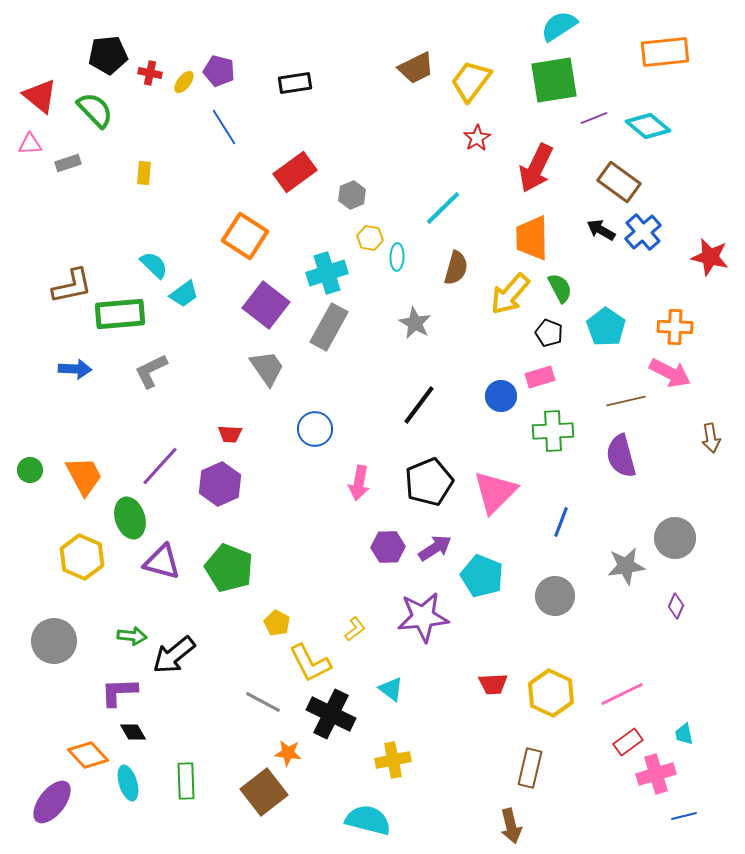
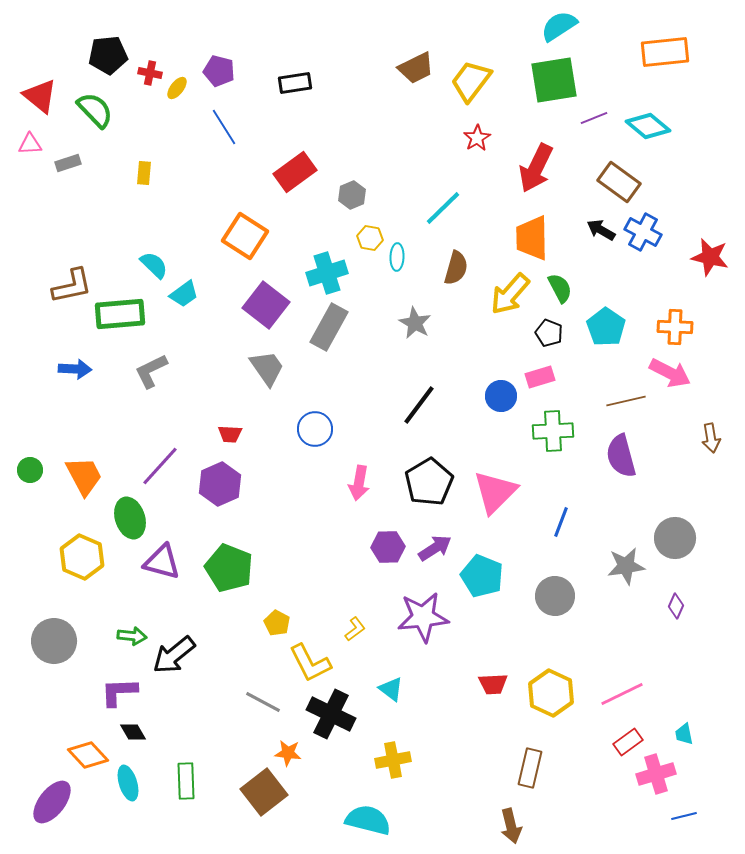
yellow ellipse at (184, 82): moved 7 px left, 6 px down
blue cross at (643, 232): rotated 21 degrees counterclockwise
black pentagon at (429, 482): rotated 9 degrees counterclockwise
